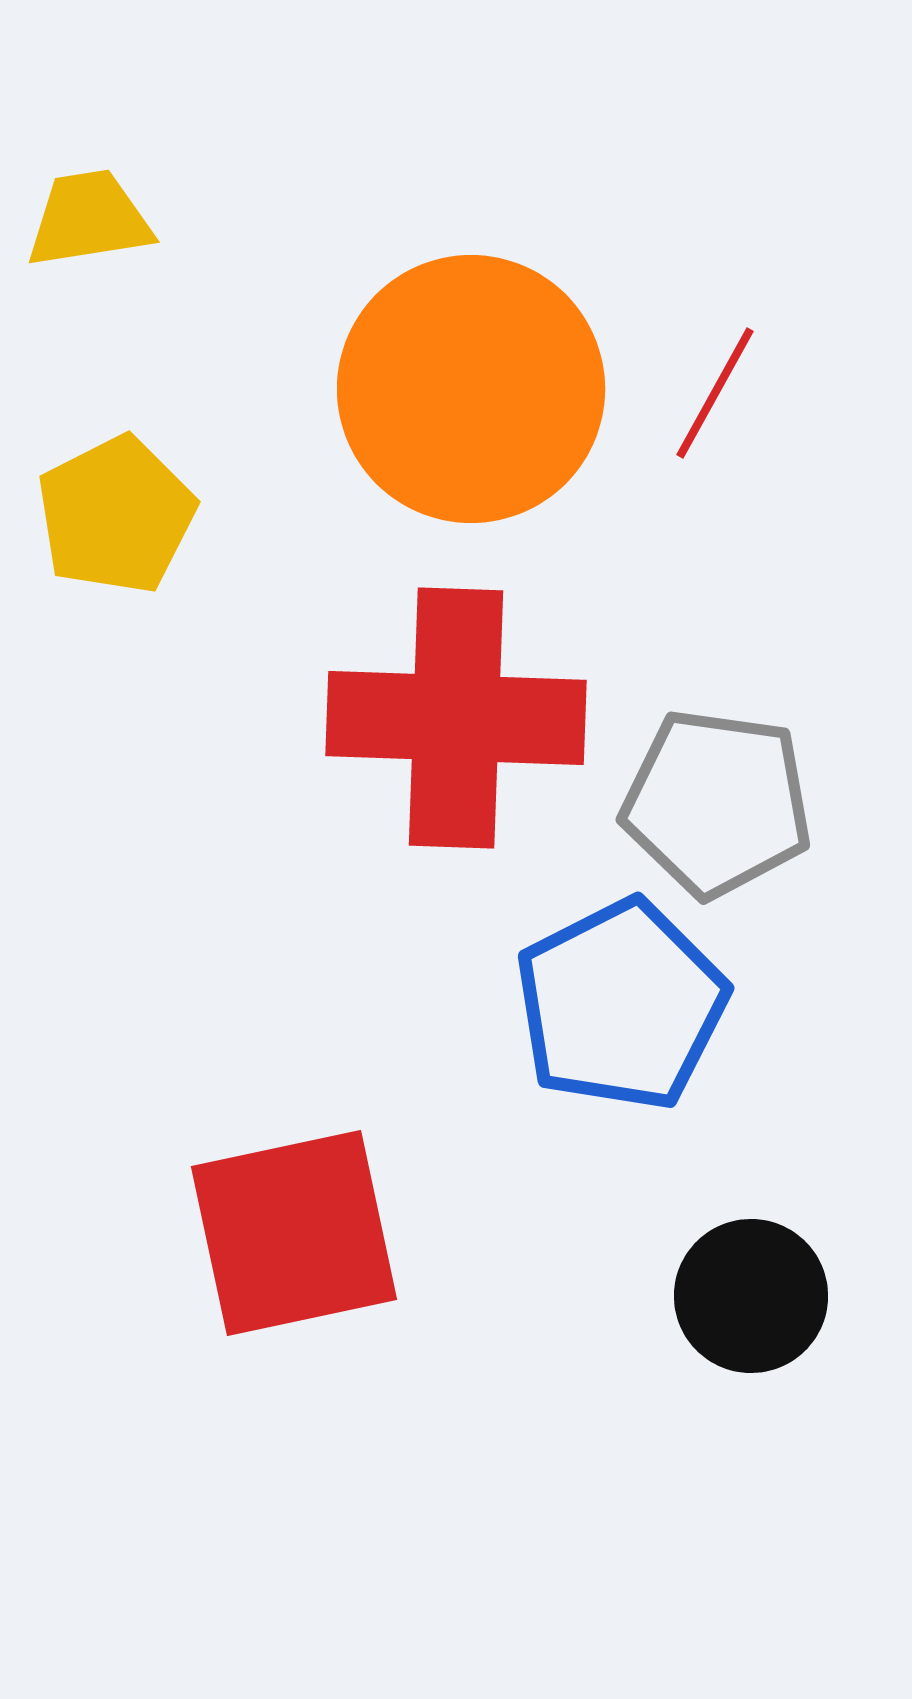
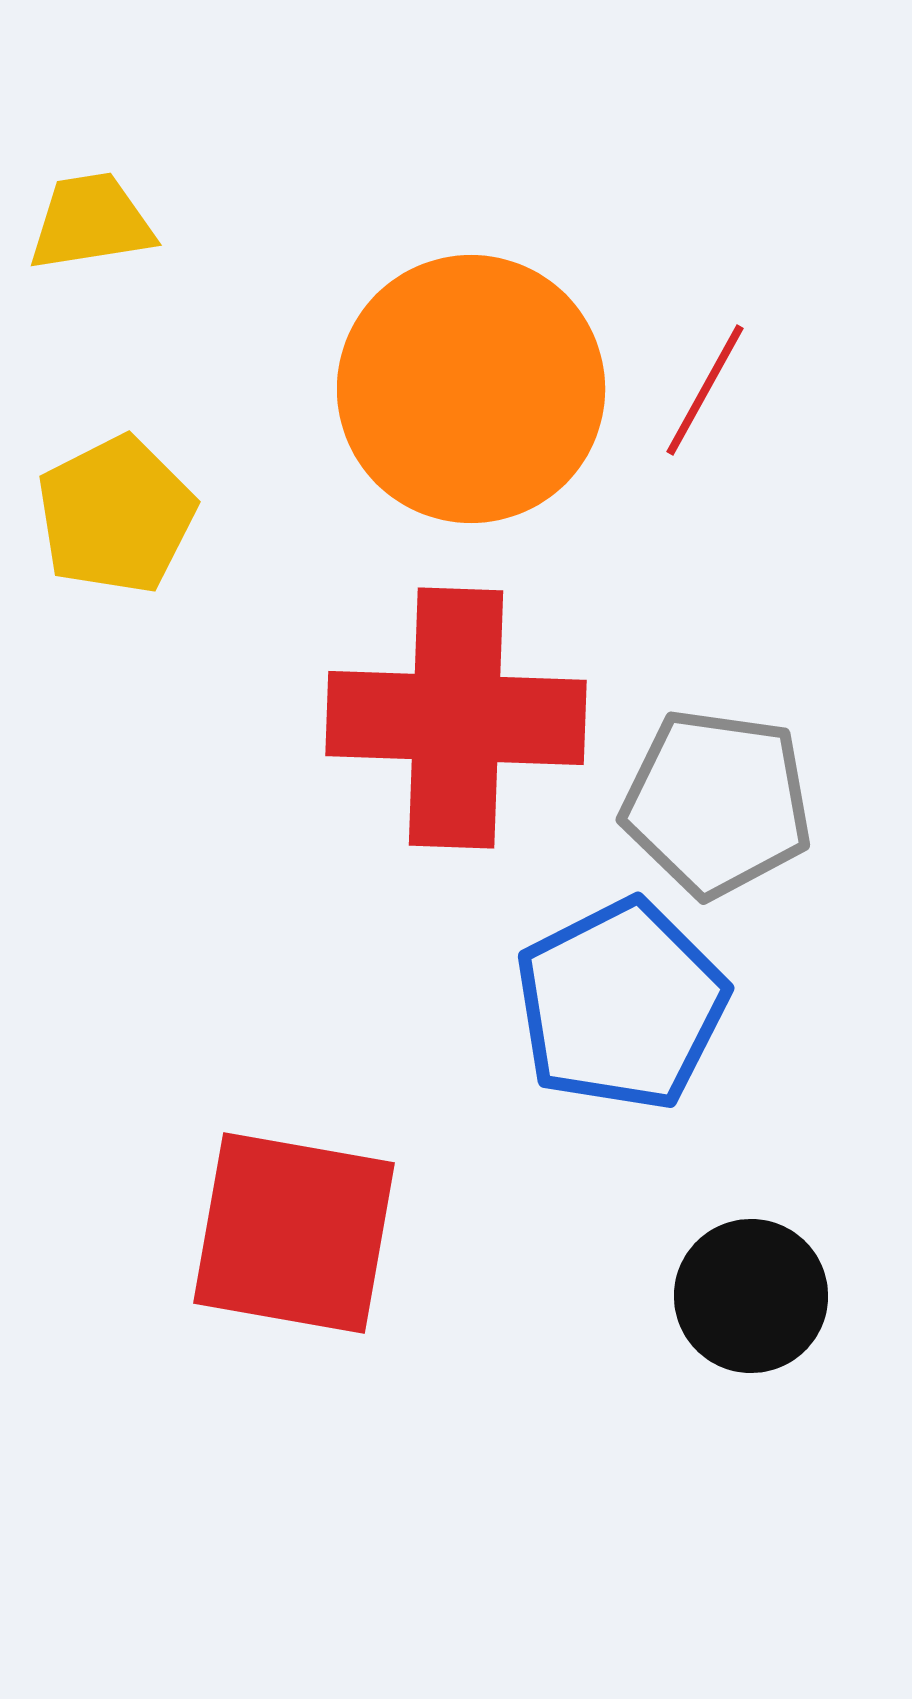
yellow trapezoid: moved 2 px right, 3 px down
red line: moved 10 px left, 3 px up
red square: rotated 22 degrees clockwise
